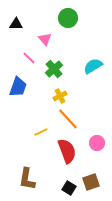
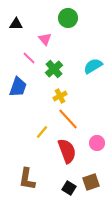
yellow line: moved 1 px right; rotated 24 degrees counterclockwise
